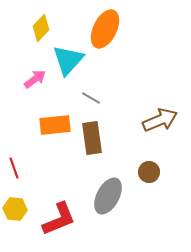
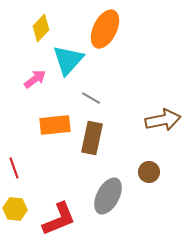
brown arrow: moved 3 px right; rotated 12 degrees clockwise
brown rectangle: rotated 20 degrees clockwise
